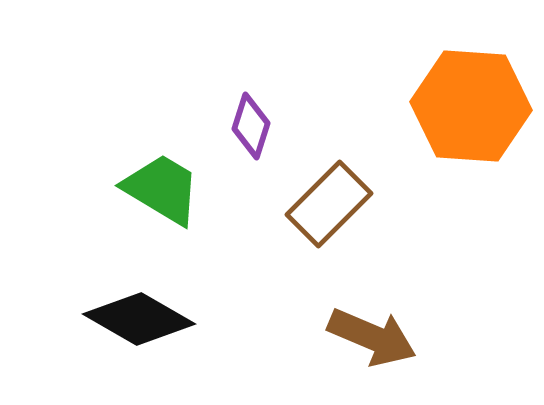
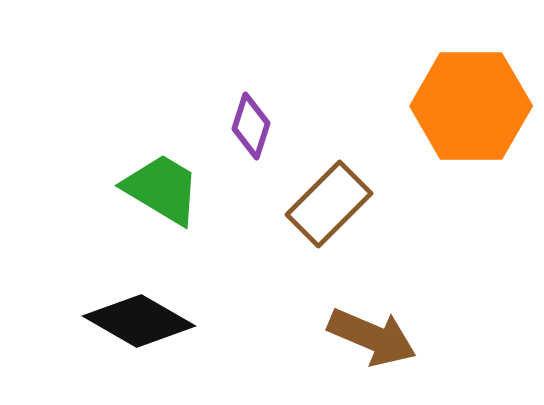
orange hexagon: rotated 4 degrees counterclockwise
black diamond: moved 2 px down
